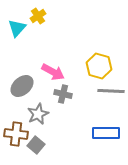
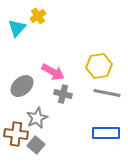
yellow hexagon: rotated 25 degrees counterclockwise
gray line: moved 4 px left, 2 px down; rotated 8 degrees clockwise
gray star: moved 1 px left, 4 px down
